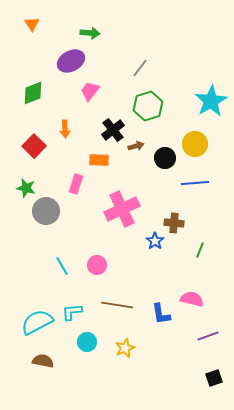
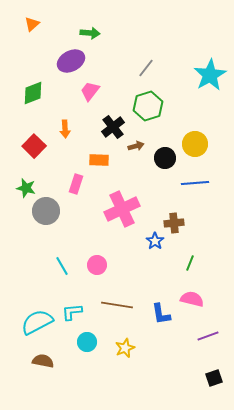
orange triangle: rotated 21 degrees clockwise
gray line: moved 6 px right
cyan star: moved 1 px left, 26 px up
black cross: moved 3 px up
brown cross: rotated 12 degrees counterclockwise
green line: moved 10 px left, 13 px down
